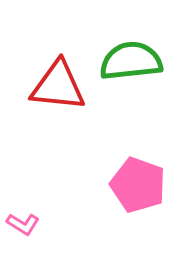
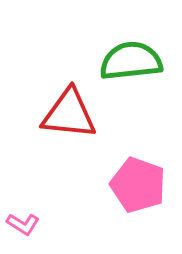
red triangle: moved 11 px right, 28 px down
